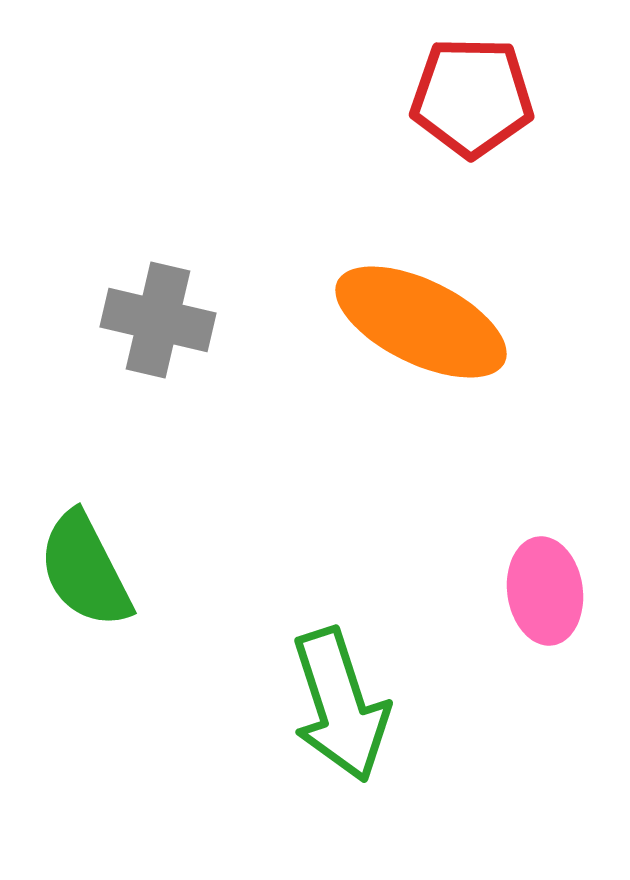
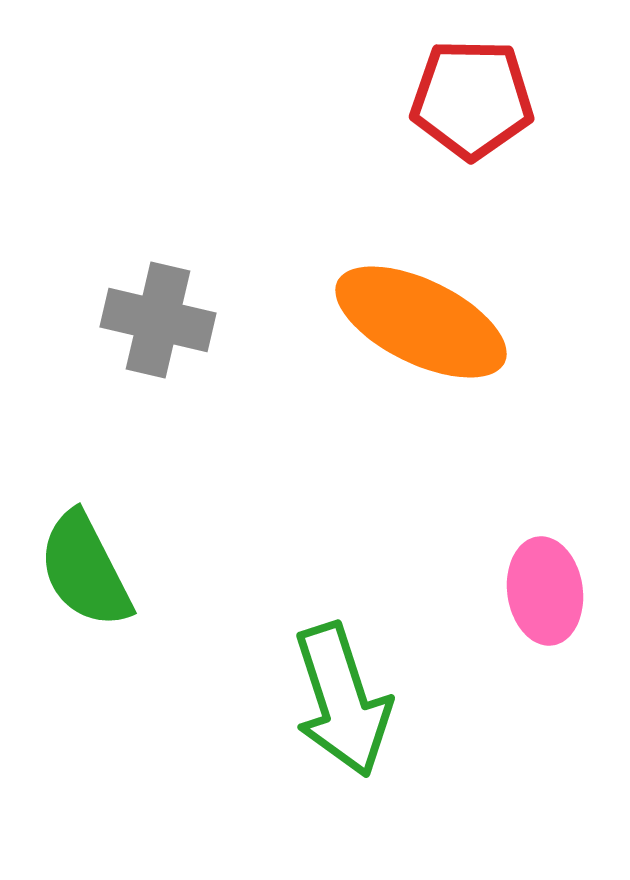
red pentagon: moved 2 px down
green arrow: moved 2 px right, 5 px up
